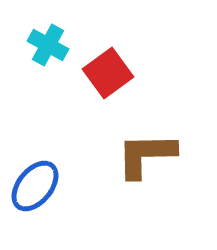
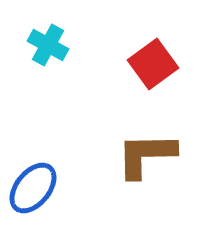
red square: moved 45 px right, 9 px up
blue ellipse: moved 2 px left, 2 px down
